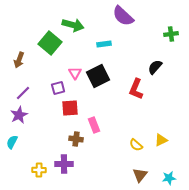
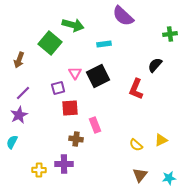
green cross: moved 1 px left
black semicircle: moved 2 px up
pink rectangle: moved 1 px right
